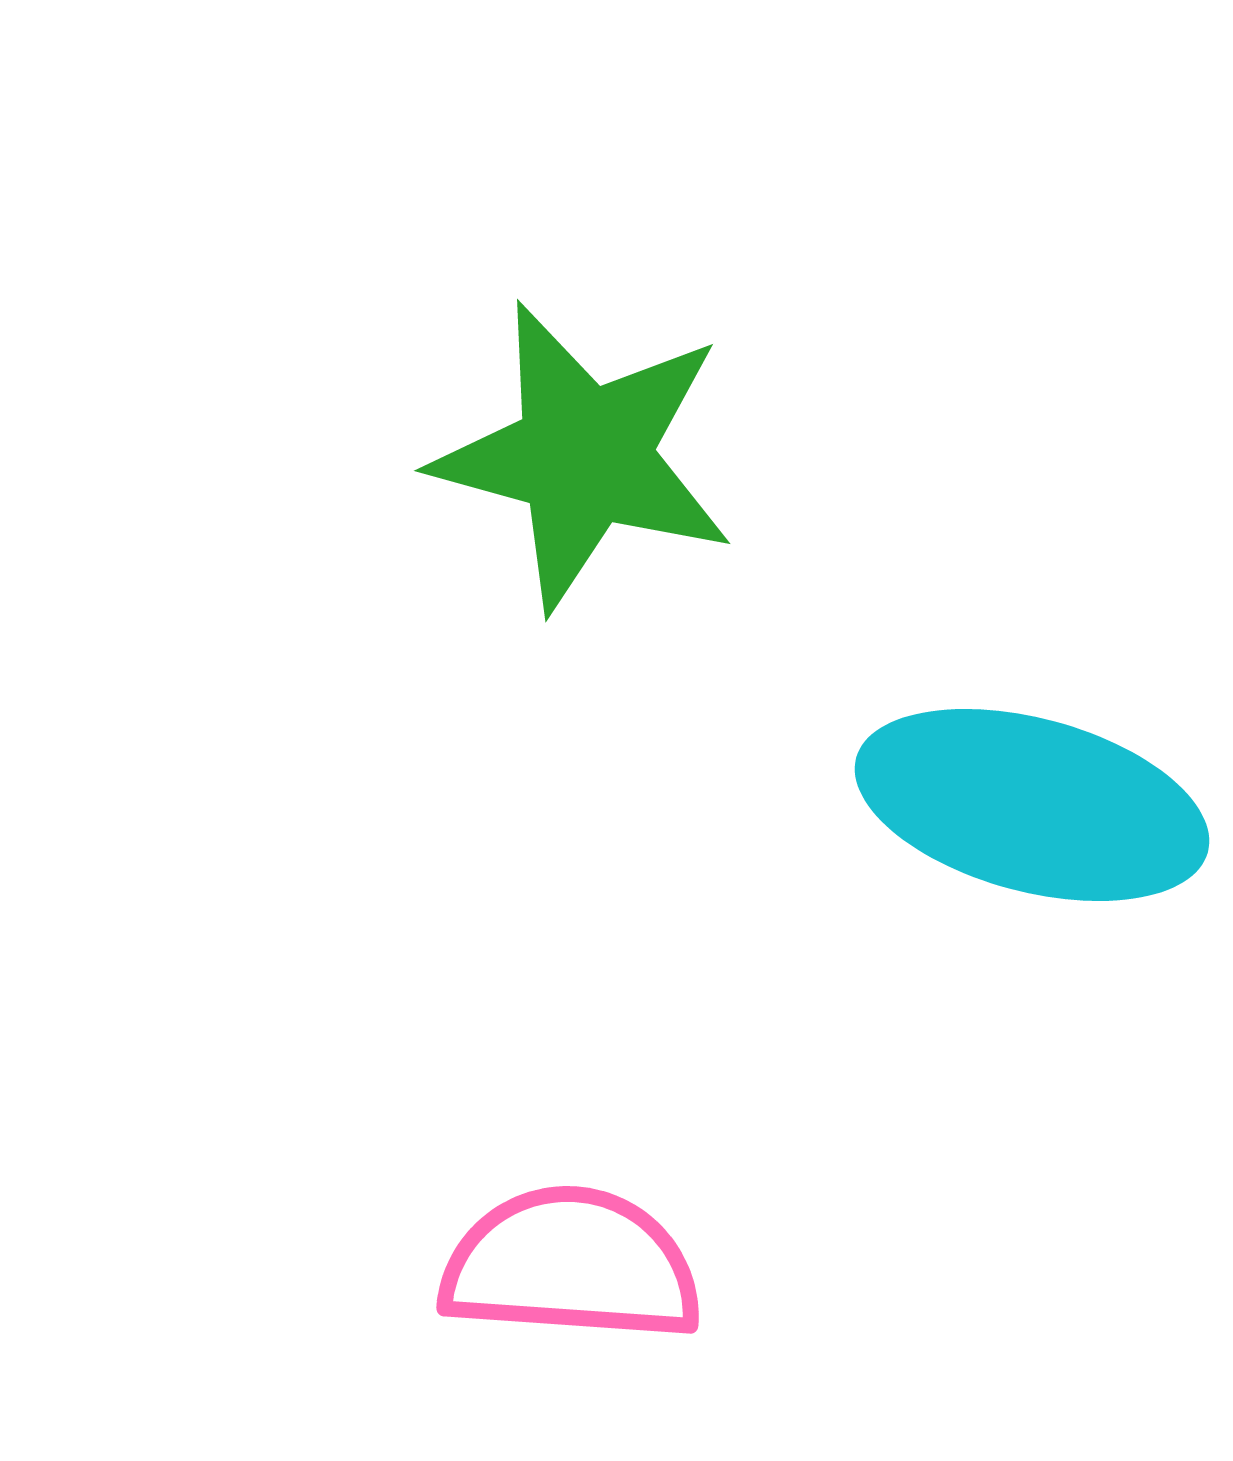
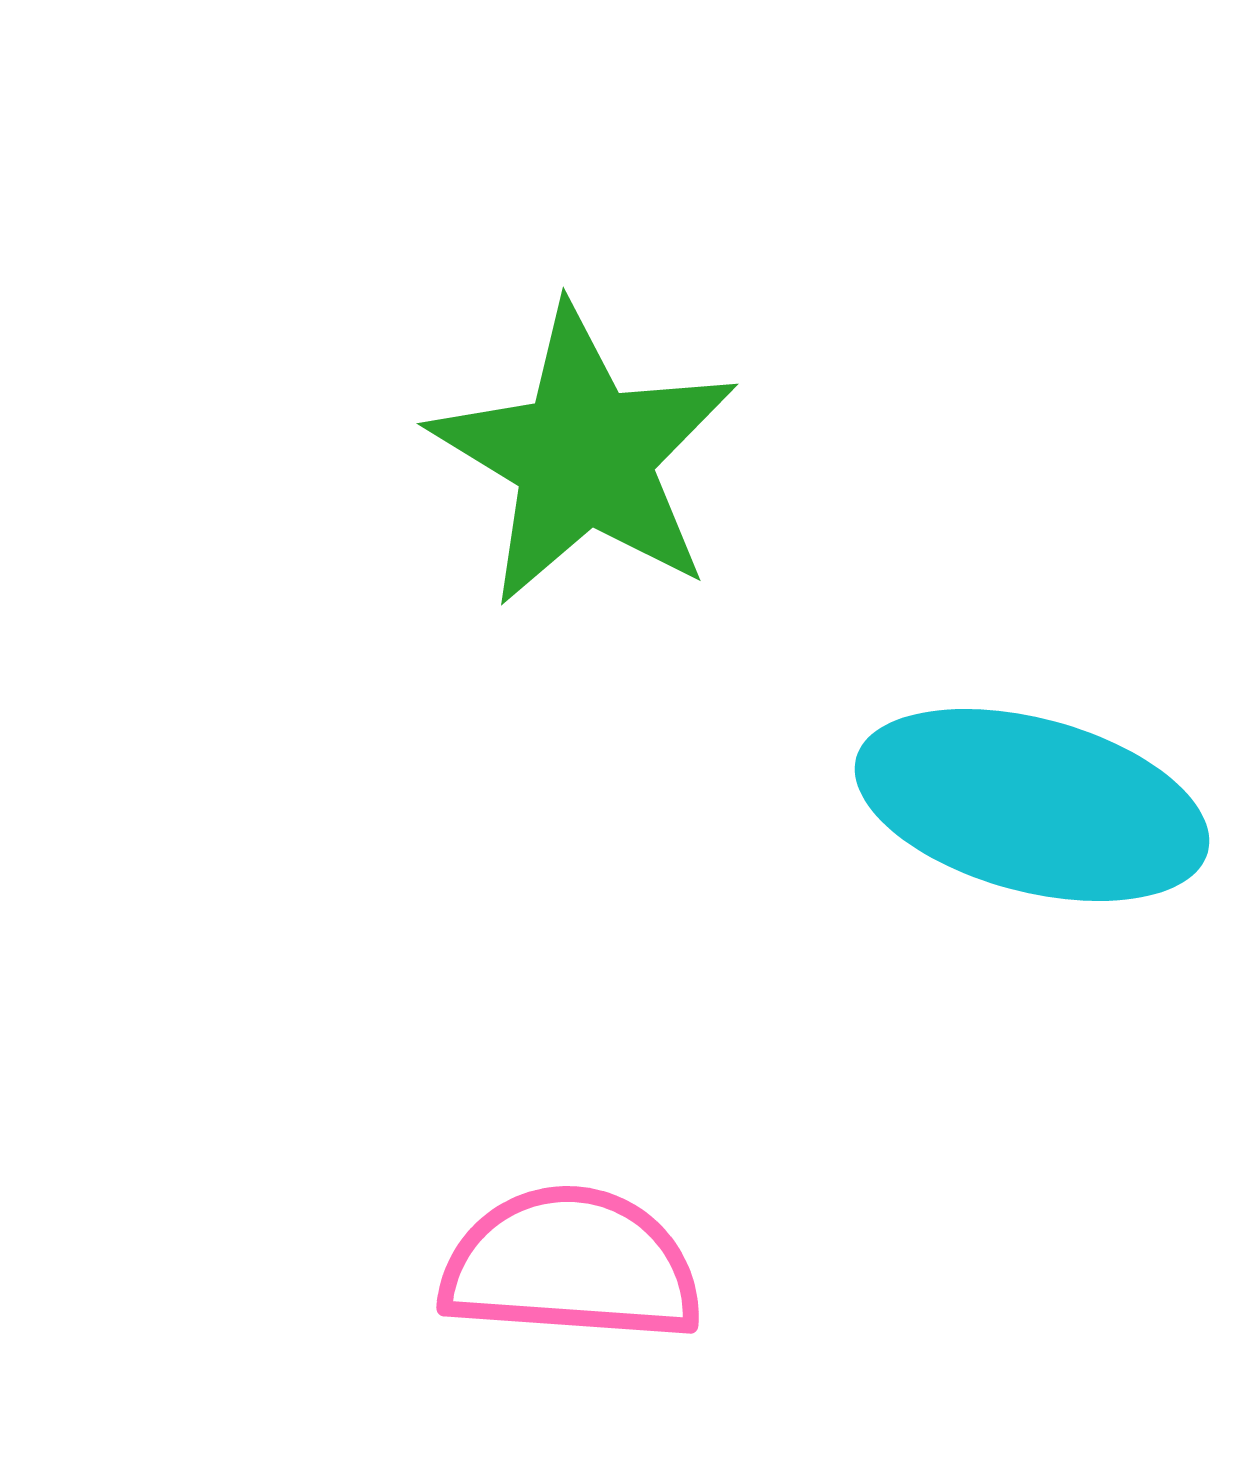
green star: rotated 16 degrees clockwise
